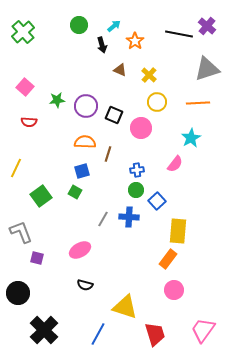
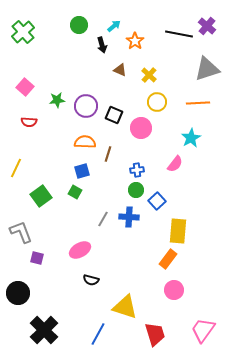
black semicircle at (85, 285): moved 6 px right, 5 px up
